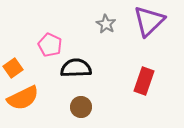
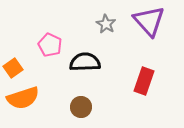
purple triangle: rotated 28 degrees counterclockwise
black semicircle: moved 9 px right, 6 px up
orange semicircle: rotated 8 degrees clockwise
